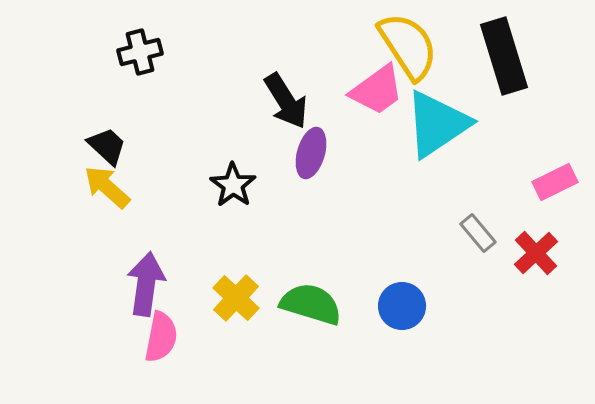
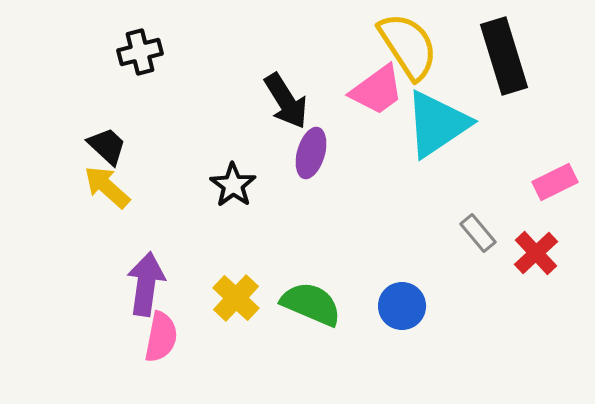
green semicircle: rotated 6 degrees clockwise
